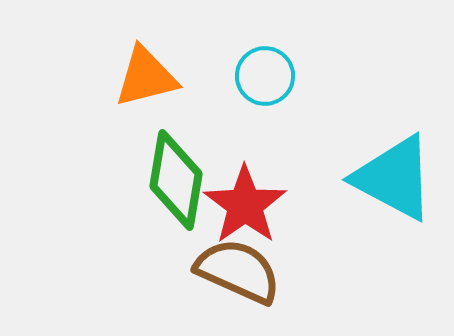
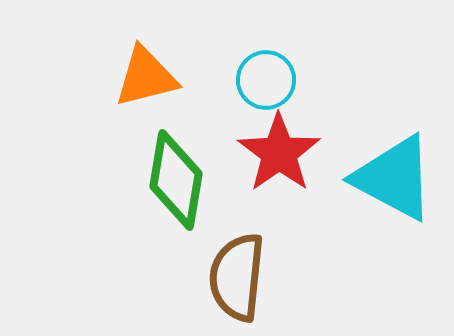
cyan circle: moved 1 px right, 4 px down
red star: moved 34 px right, 52 px up
brown semicircle: moved 1 px left, 6 px down; rotated 108 degrees counterclockwise
